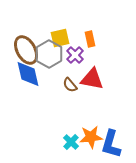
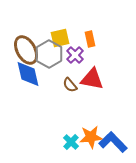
blue L-shape: moved 2 px right, 2 px up; rotated 120 degrees clockwise
